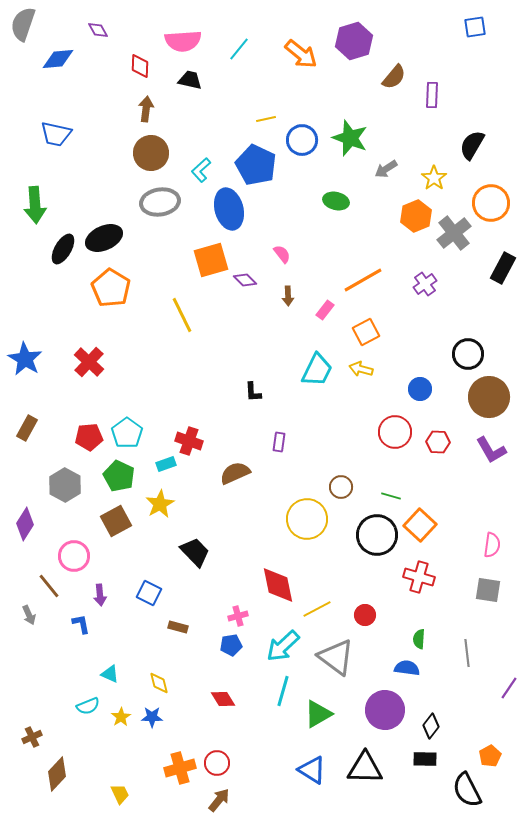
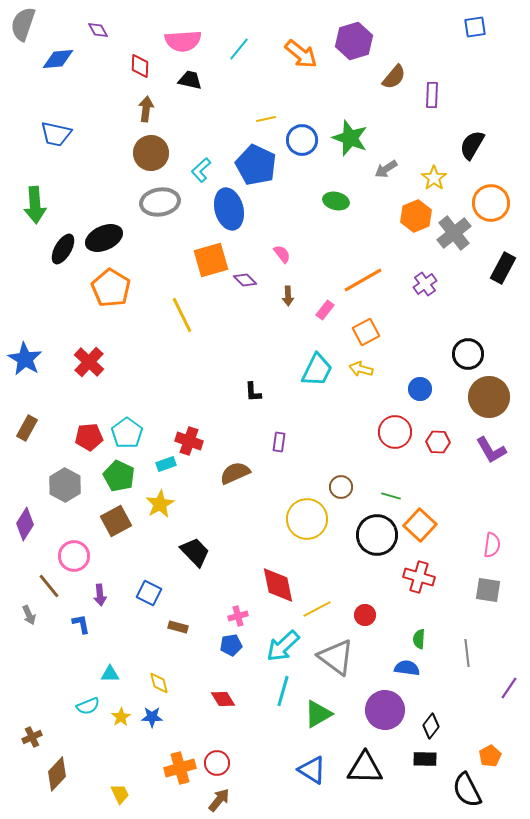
cyan triangle at (110, 674): rotated 24 degrees counterclockwise
